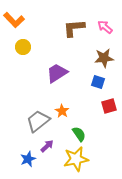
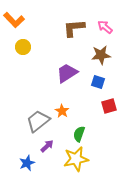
brown star: moved 3 px left, 3 px up
purple trapezoid: moved 10 px right
green semicircle: rotated 126 degrees counterclockwise
blue star: moved 1 px left, 4 px down
